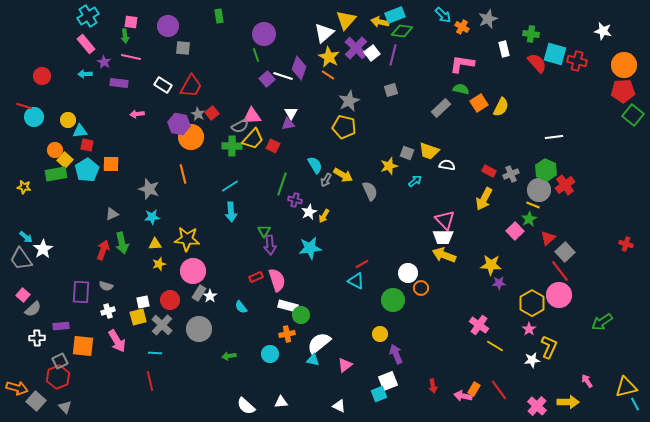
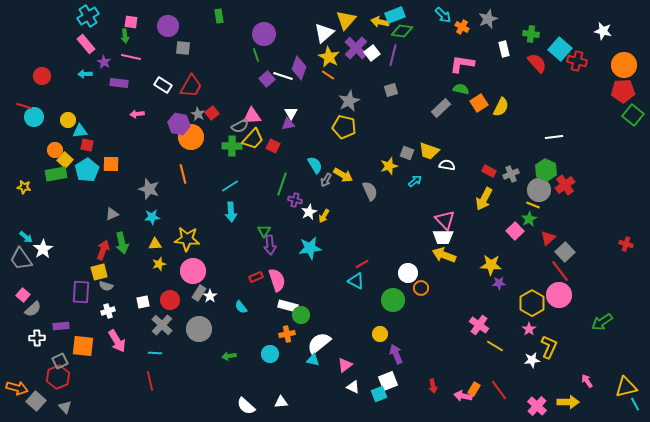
cyan square at (555, 54): moved 5 px right, 5 px up; rotated 25 degrees clockwise
yellow square at (138, 317): moved 39 px left, 45 px up
white triangle at (339, 406): moved 14 px right, 19 px up
